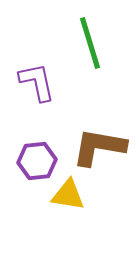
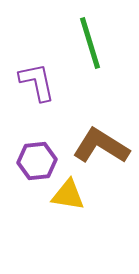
brown L-shape: moved 2 px right, 1 px up; rotated 22 degrees clockwise
